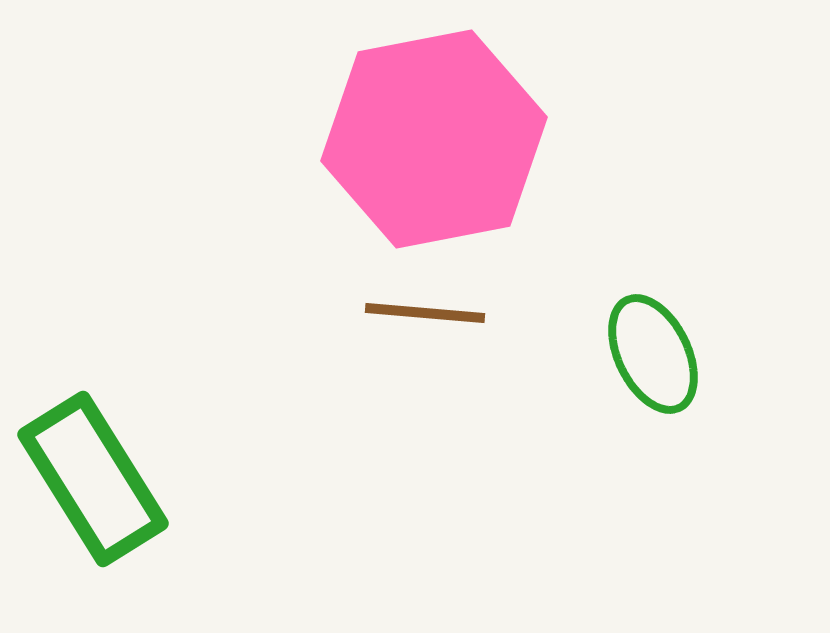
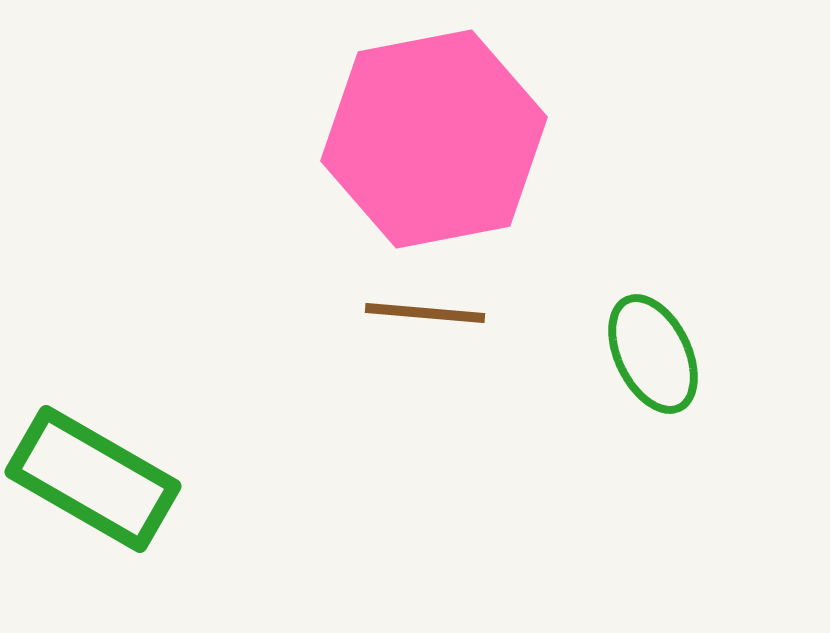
green rectangle: rotated 28 degrees counterclockwise
